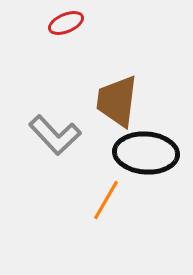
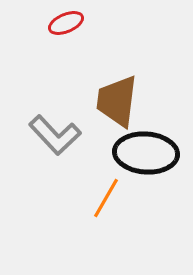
orange line: moved 2 px up
